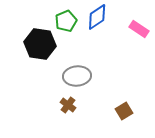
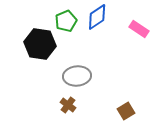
brown square: moved 2 px right
